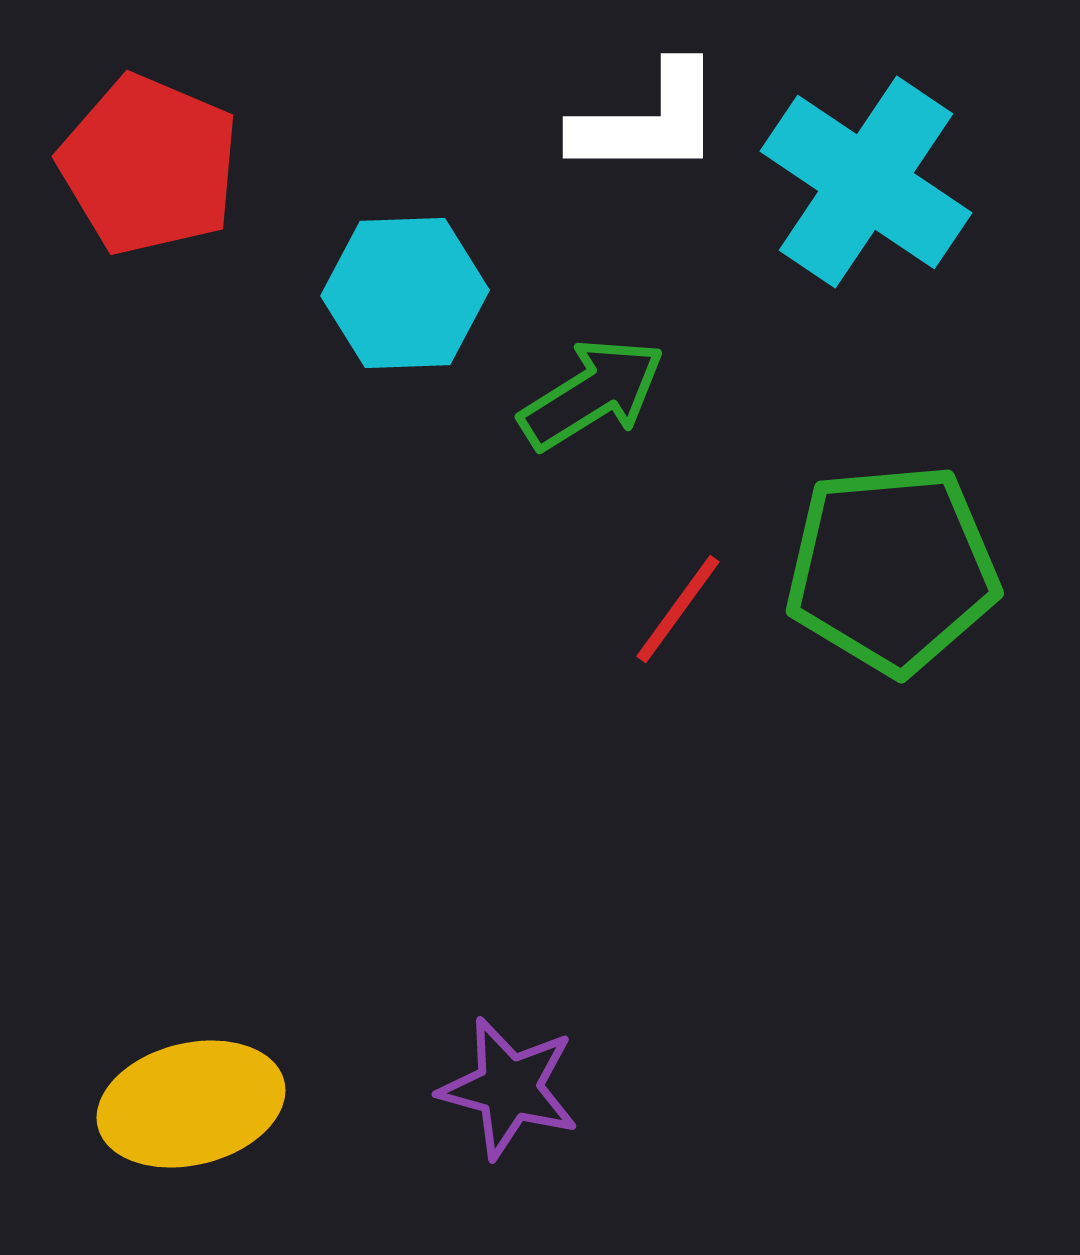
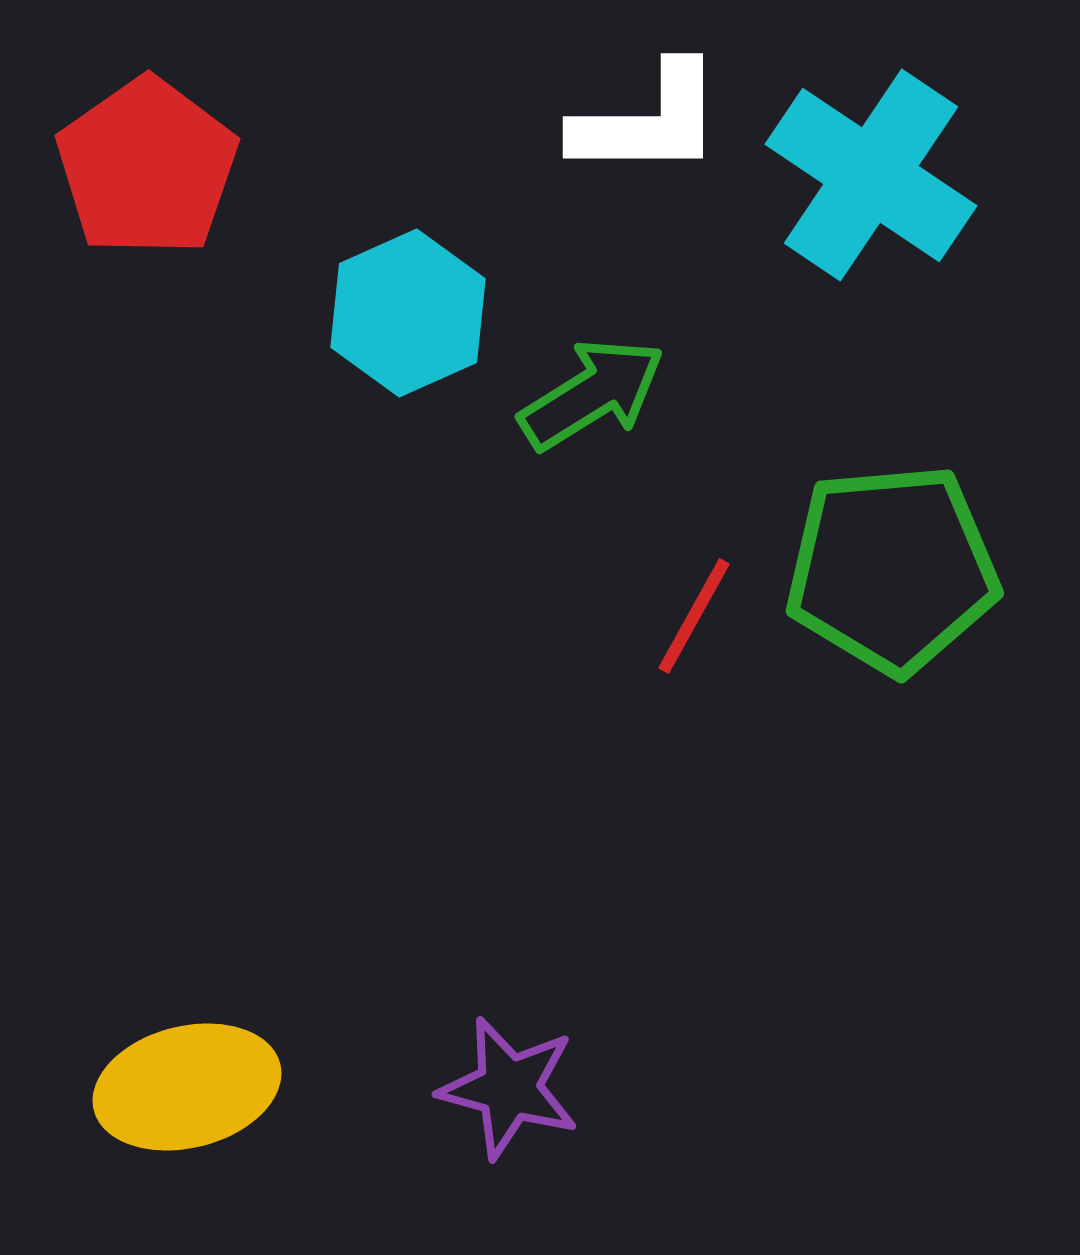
red pentagon: moved 2 px left, 2 px down; rotated 14 degrees clockwise
cyan cross: moved 5 px right, 7 px up
cyan hexagon: moved 3 px right, 20 px down; rotated 22 degrees counterclockwise
red line: moved 16 px right, 7 px down; rotated 7 degrees counterclockwise
yellow ellipse: moved 4 px left, 17 px up
